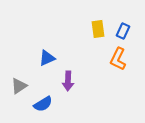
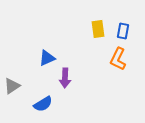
blue rectangle: rotated 14 degrees counterclockwise
purple arrow: moved 3 px left, 3 px up
gray triangle: moved 7 px left
